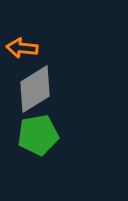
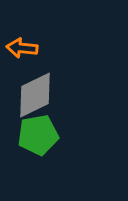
gray diamond: moved 6 px down; rotated 6 degrees clockwise
